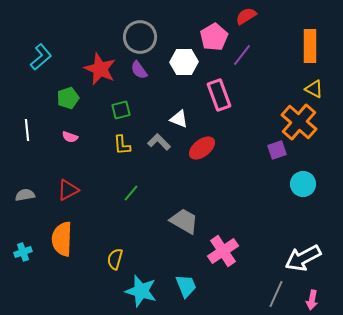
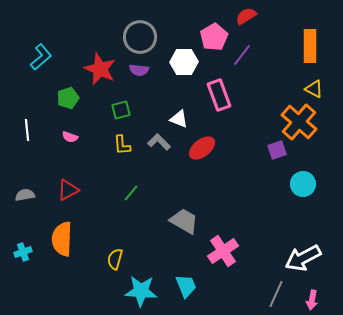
purple semicircle: rotated 48 degrees counterclockwise
cyan star: rotated 12 degrees counterclockwise
